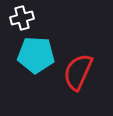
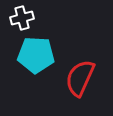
red semicircle: moved 2 px right, 6 px down
